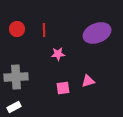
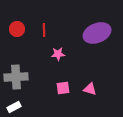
pink triangle: moved 2 px right, 8 px down; rotated 32 degrees clockwise
